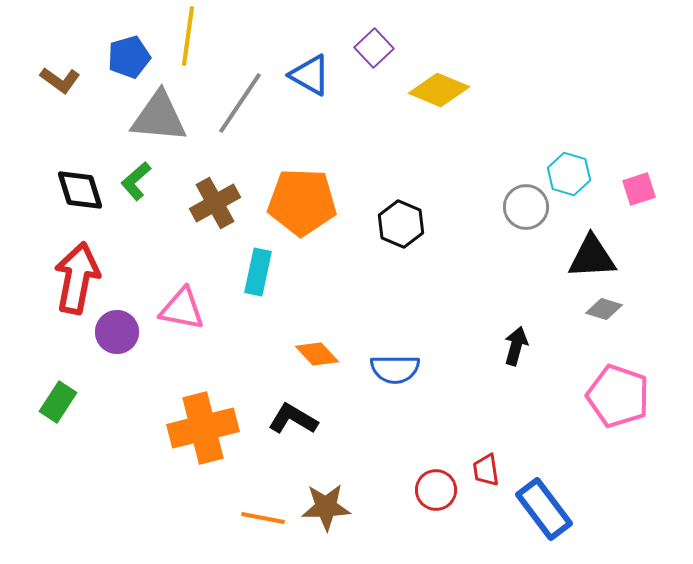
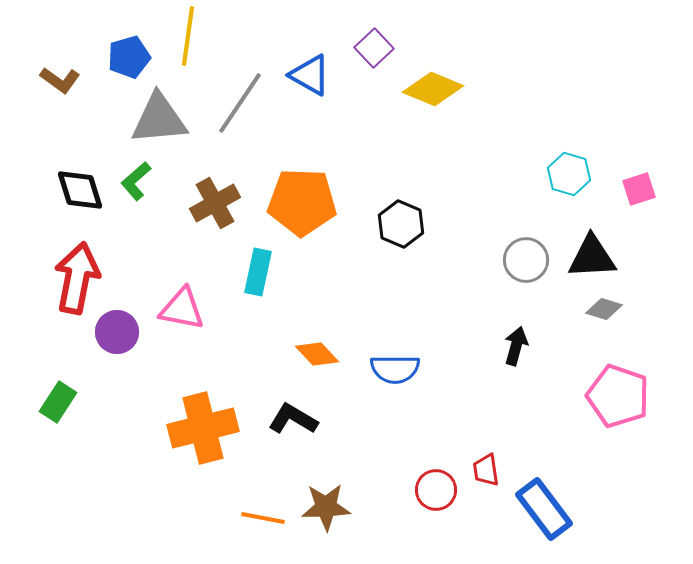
yellow diamond: moved 6 px left, 1 px up
gray triangle: moved 2 px down; rotated 10 degrees counterclockwise
gray circle: moved 53 px down
